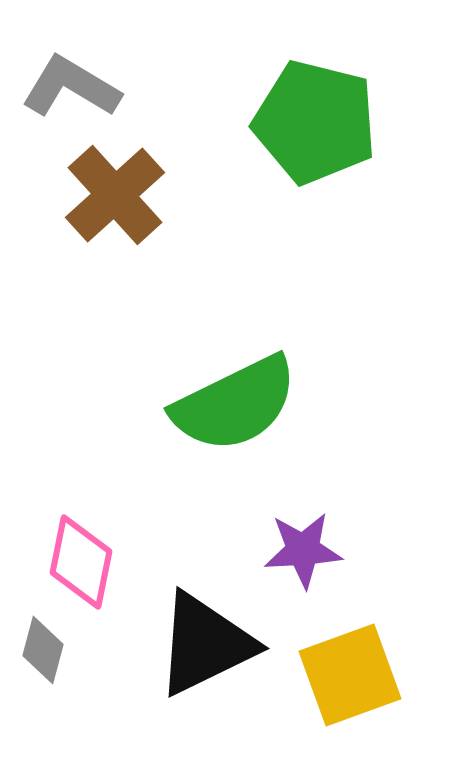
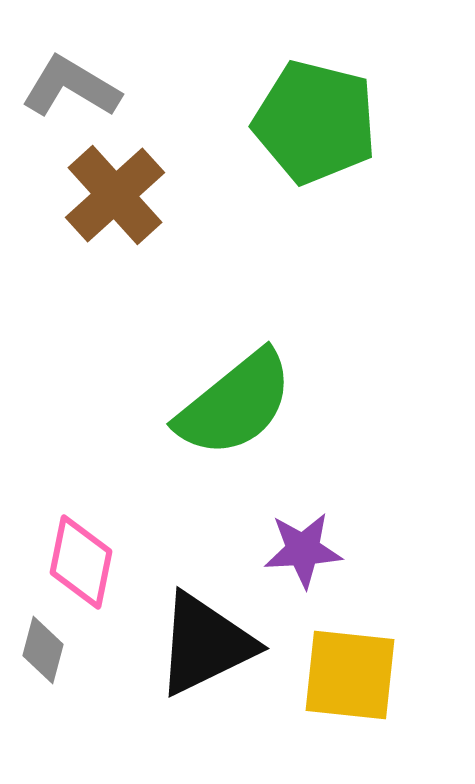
green semicircle: rotated 13 degrees counterclockwise
yellow square: rotated 26 degrees clockwise
